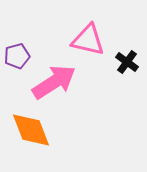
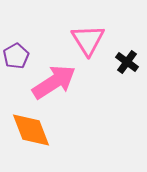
pink triangle: rotated 45 degrees clockwise
purple pentagon: moved 1 px left; rotated 15 degrees counterclockwise
